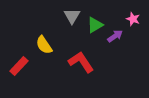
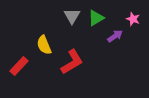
green triangle: moved 1 px right, 7 px up
yellow semicircle: rotated 12 degrees clockwise
red L-shape: moved 9 px left; rotated 92 degrees clockwise
